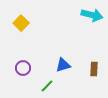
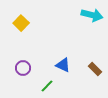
blue triangle: rotated 42 degrees clockwise
brown rectangle: moved 1 px right; rotated 48 degrees counterclockwise
